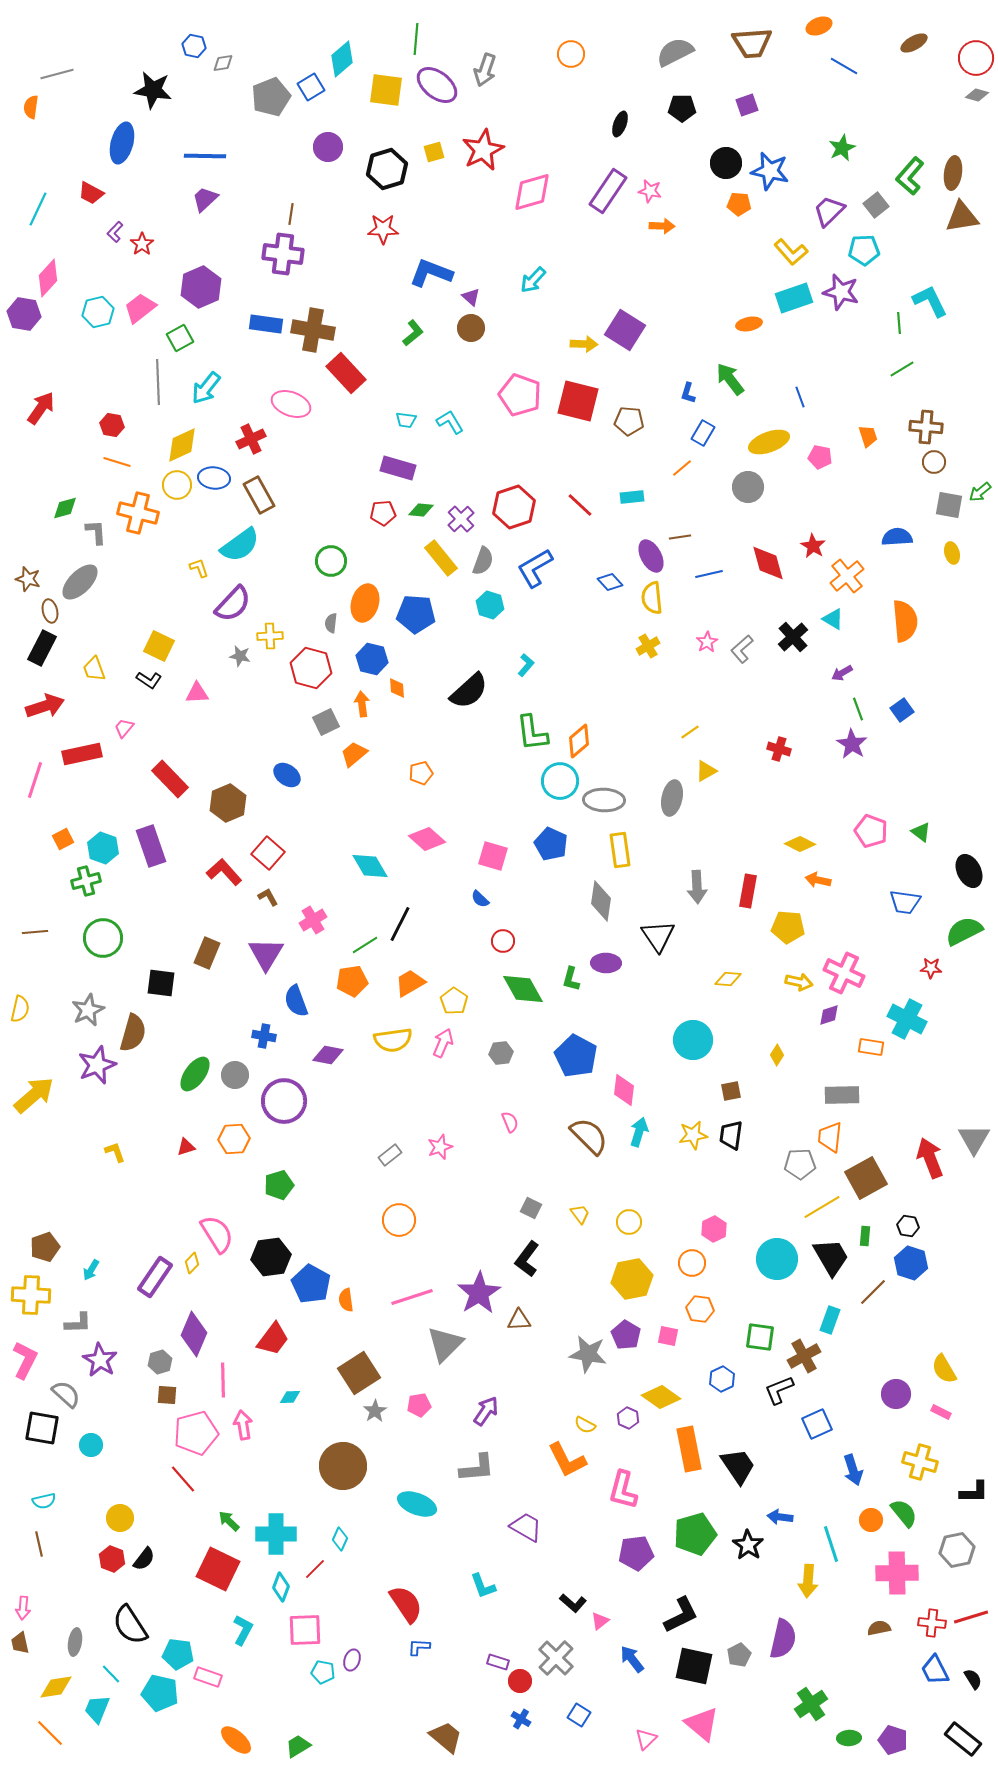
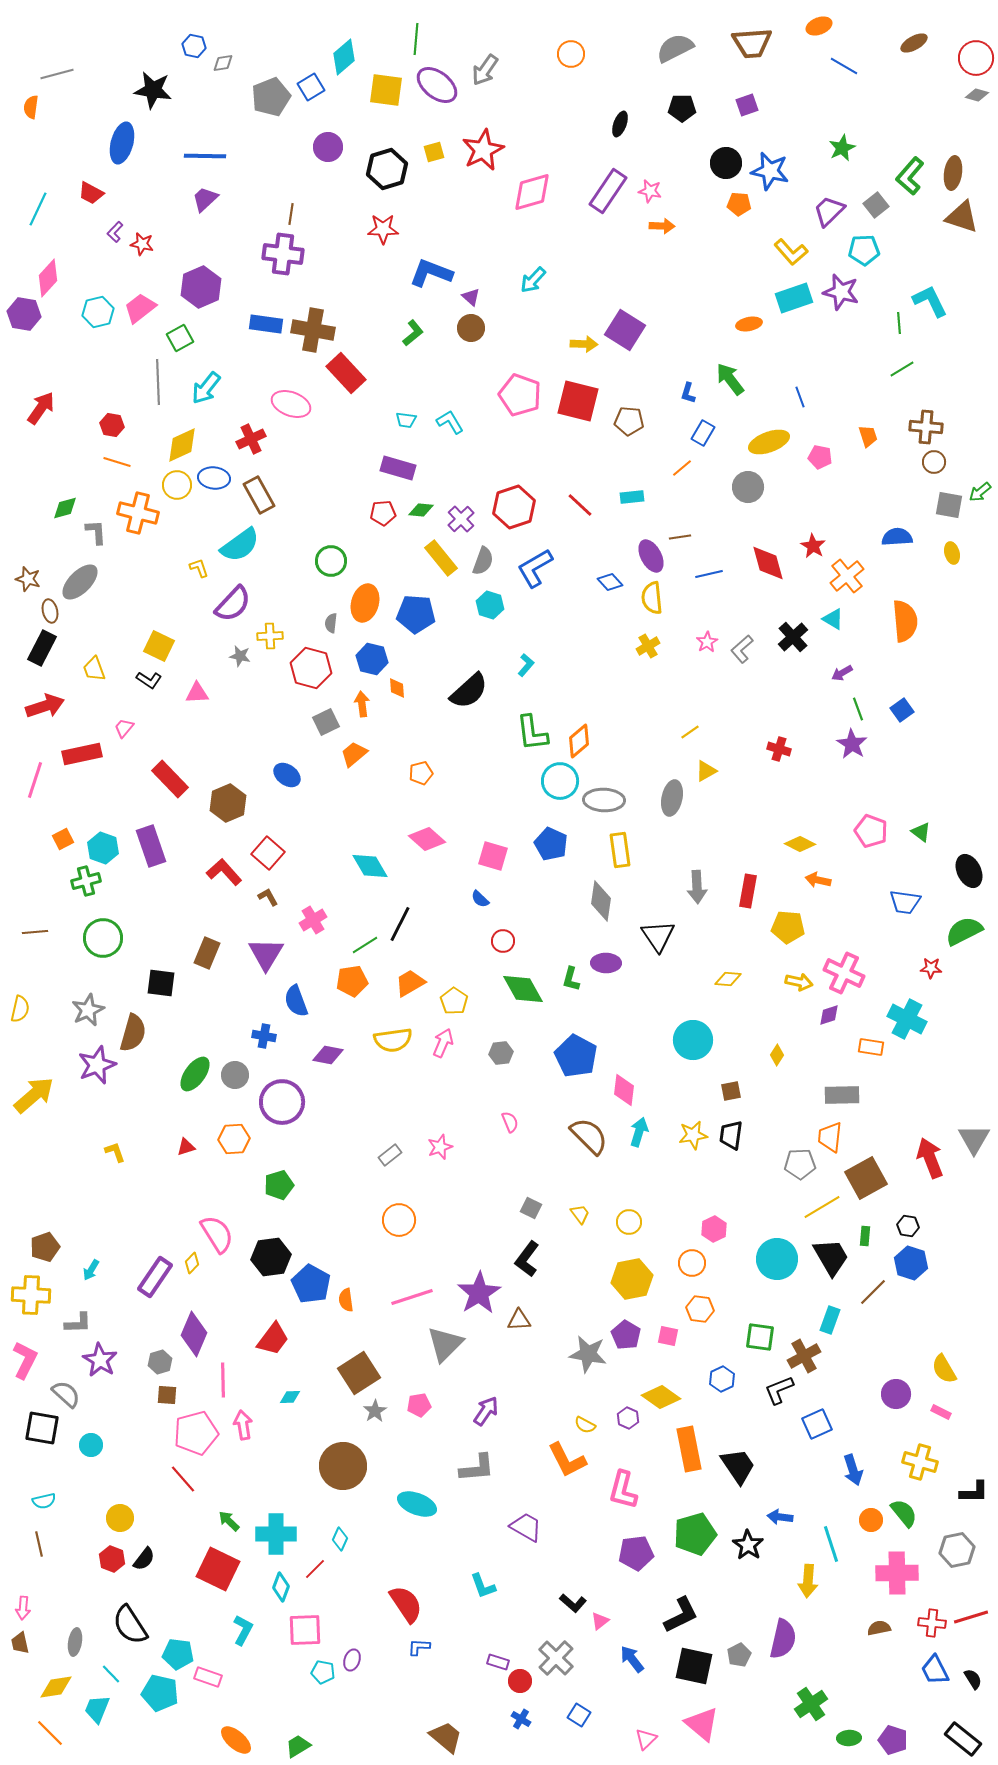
gray semicircle at (675, 52): moved 4 px up
cyan diamond at (342, 59): moved 2 px right, 2 px up
gray arrow at (485, 70): rotated 16 degrees clockwise
brown triangle at (962, 217): rotated 27 degrees clockwise
red star at (142, 244): rotated 25 degrees counterclockwise
purple circle at (284, 1101): moved 2 px left, 1 px down
